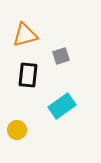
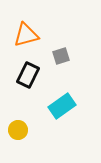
orange triangle: moved 1 px right
black rectangle: rotated 20 degrees clockwise
yellow circle: moved 1 px right
